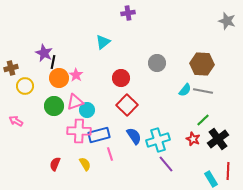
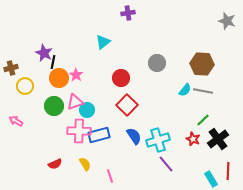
pink line: moved 22 px down
red semicircle: rotated 136 degrees counterclockwise
